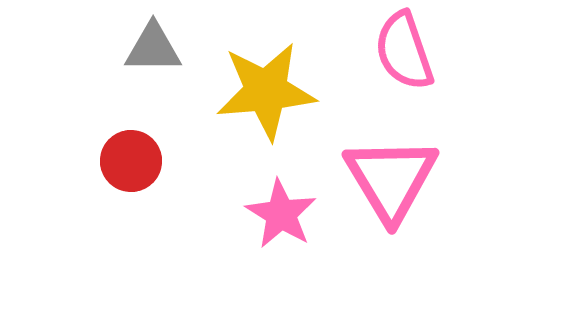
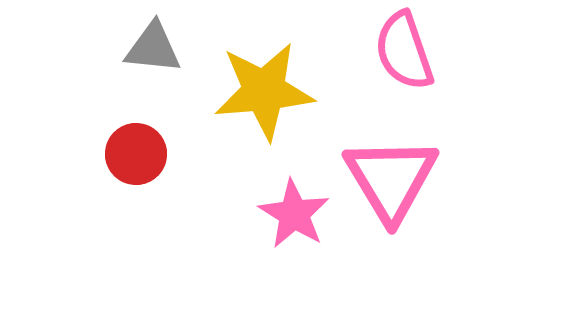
gray triangle: rotated 6 degrees clockwise
yellow star: moved 2 px left
red circle: moved 5 px right, 7 px up
pink star: moved 13 px right
